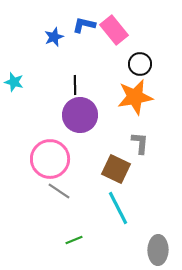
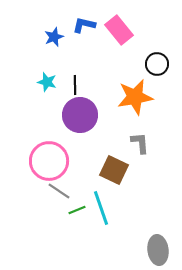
pink rectangle: moved 5 px right
black circle: moved 17 px right
cyan star: moved 33 px right
gray L-shape: rotated 10 degrees counterclockwise
pink circle: moved 1 px left, 2 px down
brown square: moved 2 px left, 1 px down
cyan line: moved 17 px left; rotated 8 degrees clockwise
green line: moved 3 px right, 30 px up
gray ellipse: rotated 8 degrees counterclockwise
